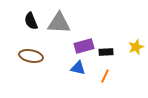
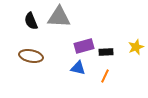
gray triangle: moved 6 px up
